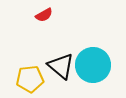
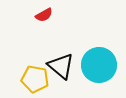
cyan circle: moved 6 px right
yellow pentagon: moved 5 px right; rotated 16 degrees clockwise
